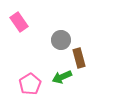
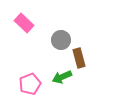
pink rectangle: moved 5 px right, 1 px down; rotated 12 degrees counterclockwise
pink pentagon: rotated 10 degrees clockwise
